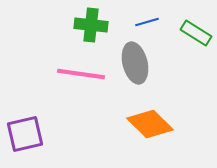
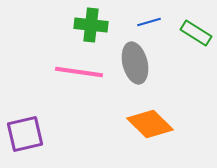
blue line: moved 2 px right
pink line: moved 2 px left, 2 px up
